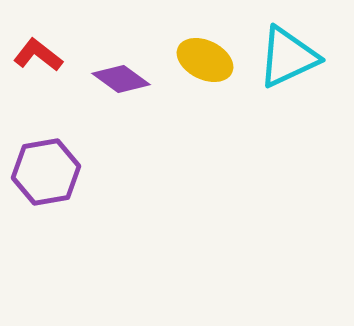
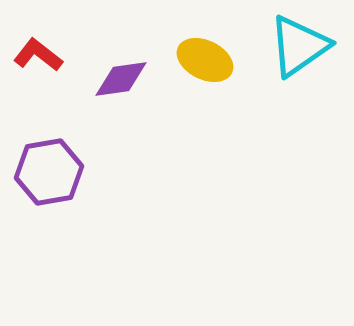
cyan triangle: moved 11 px right, 11 px up; rotated 10 degrees counterclockwise
purple diamond: rotated 44 degrees counterclockwise
purple hexagon: moved 3 px right
